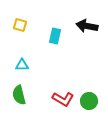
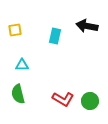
yellow square: moved 5 px left, 5 px down; rotated 24 degrees counterclockwise
green semicircle: moved 1 px left, 1 px up
green circle: moved 1 px right
